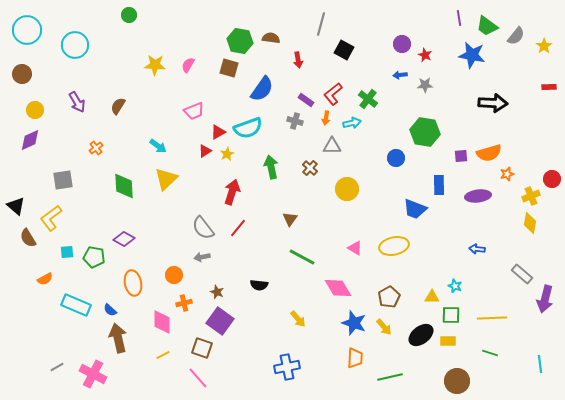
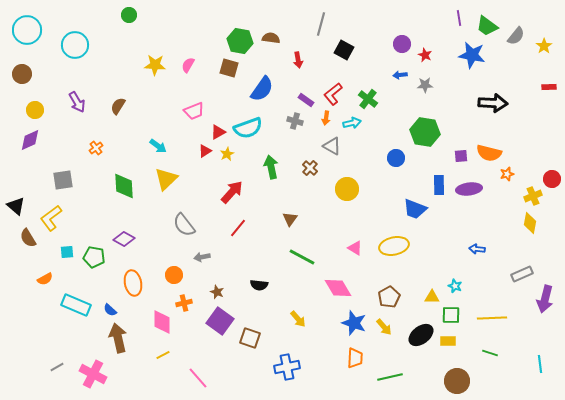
gray triangle at (332, 146): rotated 30 degrees clockwise
orange semicircle at (489, 153): rotated 30 degrees clockwise
red arrow at (232, 192): rotated 25 degrees clockwise
purple ellipse at (478, 196): moved 9 px left, 7 px up
yellow cross at (531, 196): moved 2 px right
gray semicircle at (203, 228): moved 19 px left, 3 px up
gray rectangle at (522, 274): rotated 65 degrees counterclockwise
brown square at (202, 348): moved 48 px right, 10 px up
